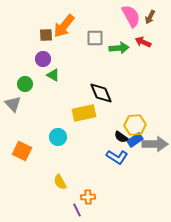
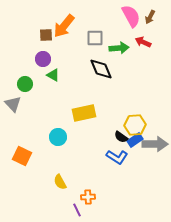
black diamond: moved 24 px up
orange square: moved 5 px down
